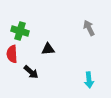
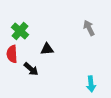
green cross: rotated 24 degrees clockwise
black triangle: moved 1 px left
black arrow: moved 3 px up
cyan arrow: moved 2 px right, 4 px down
